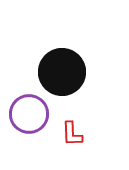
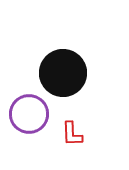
black circle: moved 1 px right, 1 px down
